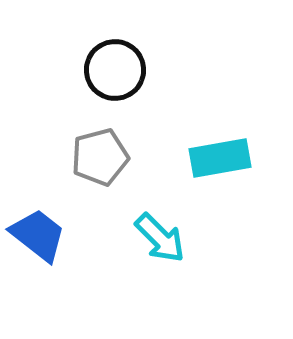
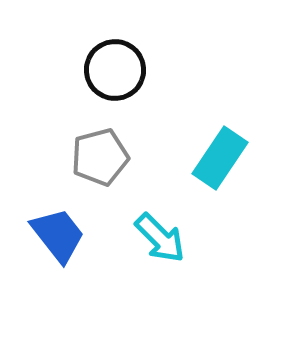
cyan rectangle: rotated 46 degrees counterclockwise
blue trapezoid: moved 20 px right; rotated 14 degrees clockwise
